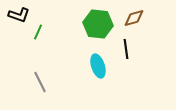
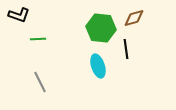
green hexagon: moved 3 px right, 4 px down
green line: moved 7 px down; rotated 63 degrees clockwise
